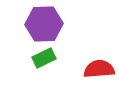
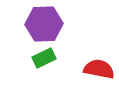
red semicircle: rotated 16 degrees clockwise
